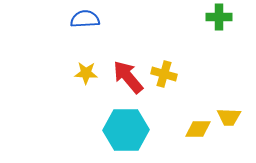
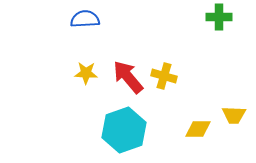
yellow cross: moved 2 px down
yellow trapezoid: moved 5 px right, 2 px up
cyan hexagon: moved 2 px left; rotated 18 degrees counterclockwise
